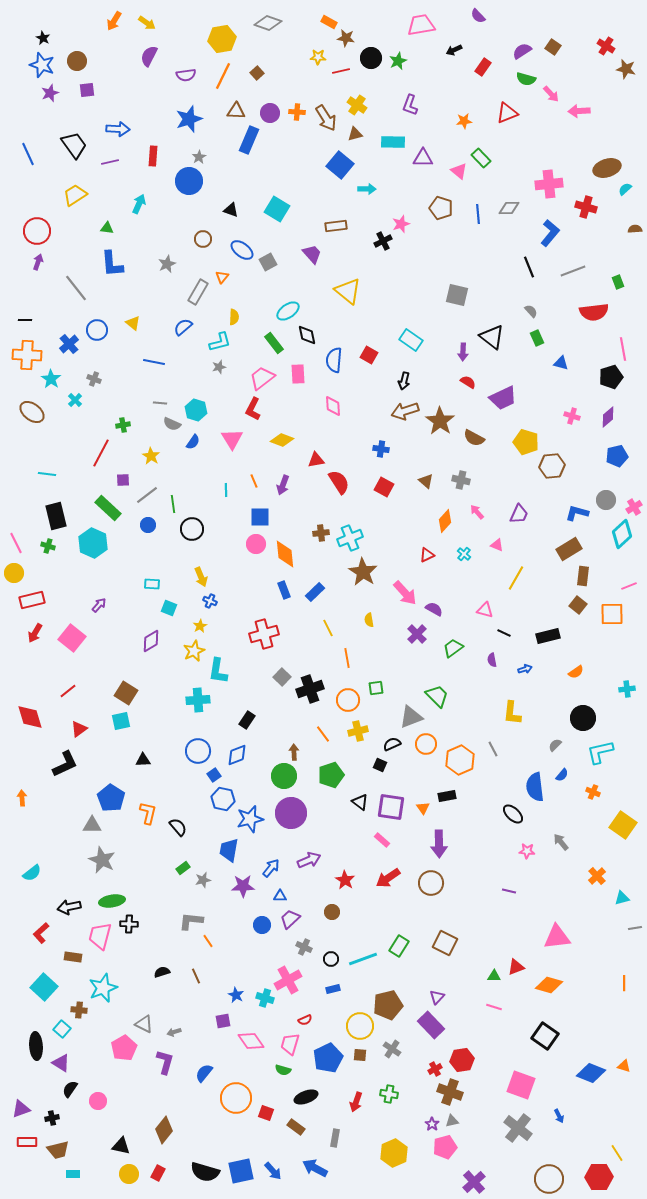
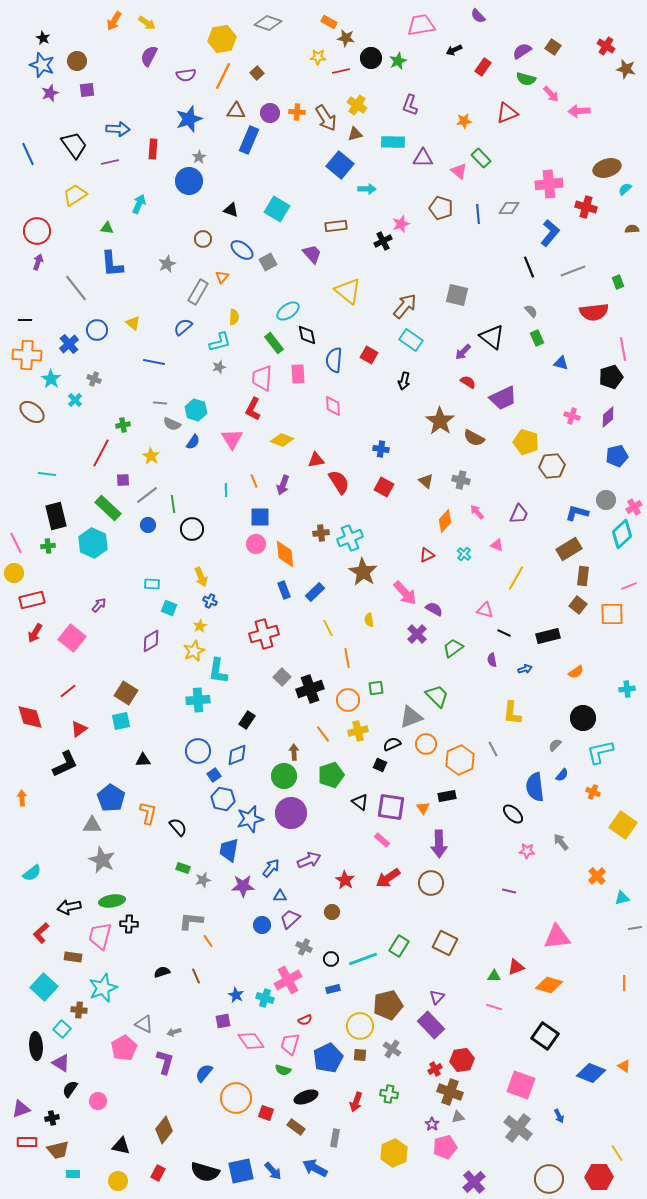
red rectangle at (153, 156): moved 7 px up
brown semicircle at (635, 229): moved 3 px left
purple arrow at (463, 352): rotated 42 degrees clockwise
pink trapezoid at (262, 378): rotated 48 degrees counterclockwise
brown arrow at (405, 411): moved 105 px up; rotated 148 degrees clockwise
green cross at (48, 546): rotated 24 degrees counterclockwise
green rectangle at (183, 868): rotated 56 degrees clockwise
orange triangle at (624, 1066): rotated 16 degrees clockwise
gray triangle at (452, 1121): moved 6 px right, 4 px up
yellow circle at (129, 1174): moved 11 px left, 7 px down
